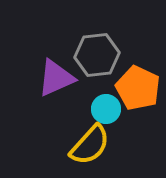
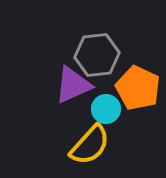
purple triangle: moved 17 px right, 7 px down
